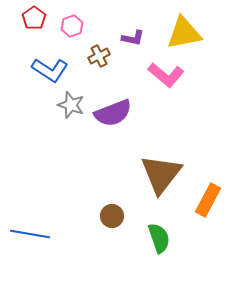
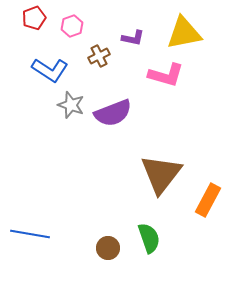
red pentagon: rotated 15 degrees clockwise
pink L-shape: rotated 24 degrees counterclockwise
brown circle: moved 4 px left, 32 px down
green semicircle: moved 10 px left
